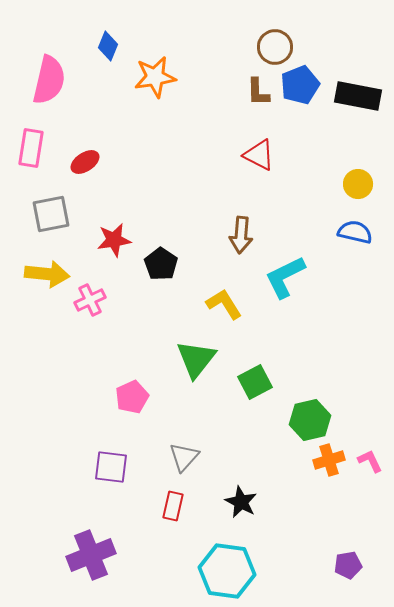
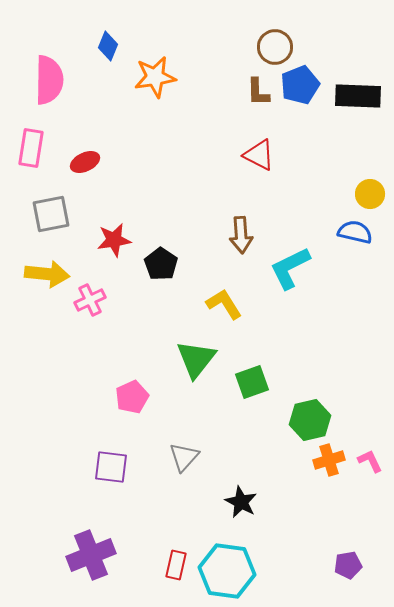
pink semicircle: rotated 12 degrees counterclockwise
black rectangle: rotated 9 degrees counterclockwise
red ellipse: rotated 8 degrees clockwise
yellow circle: moved 12 px right, 10 px down
brown arrow: rotated 9 degrees counterclockwise
cyan L-shape: moved 5 px right, 9 px up
green square: moved 3 px left; rotated 8 degrees clockwise
red rectangle: moved 3 px right, 59 px down
